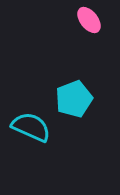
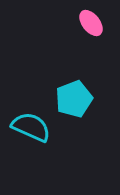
pink ellipse: moved 2 px right, 3 px down
